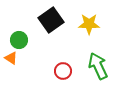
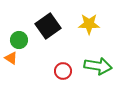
black square: moved 3 px left, 6 px down
green arrow: rotated 124 degrees clockwise
